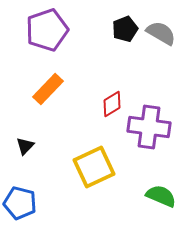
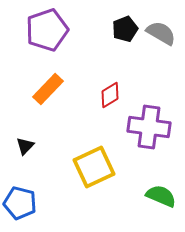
red diamond: moved 2 px left, 9 px up
